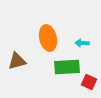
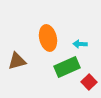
cyan arrow: moved 2 px left, 1 px down
green rectangle: rotated 20 degrees counterclockwise
red square: rotated 21 degrees clockwise
